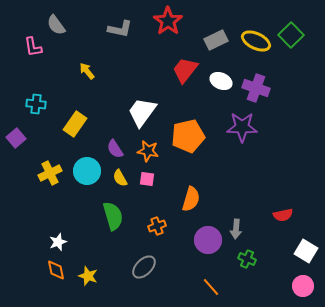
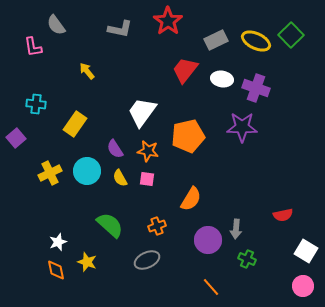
white ellipse: moved 1 px right, 2 px up; rotated 15 degrees counterclockwise
orange semicircle: rotated 15 degrees clockwise
green semicircle: moved 3 px left, 9 px down; rotated 32 degrees counterclockwise
gray ellipse: moved 3 px right, 7 px up; rotated 20 degrees clockwise
yellow star: moved 1 px left, 14 px up
